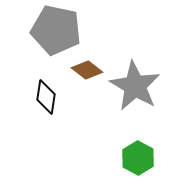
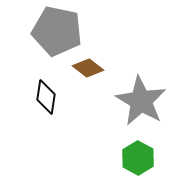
gray pentagon: moved 1 px right, 1 px down
brown diamond: moved 1 px right, 2 px up
gray star: moved 6 px right, 15 px down
